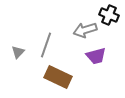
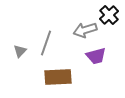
black cross: rotated 24 degrees clockwise
gray line: moved 2 px up
gray triangle: moved 2 px right, 1 px up
brown rectangle: rotated 28 degrees counterclockwise
